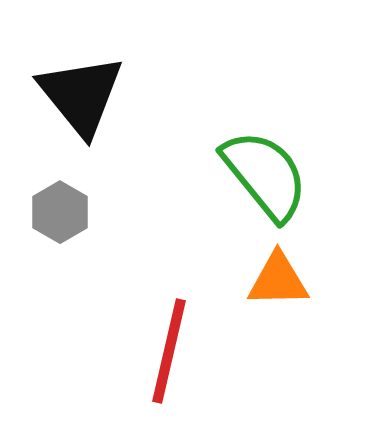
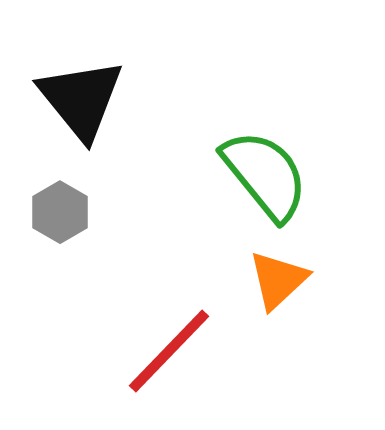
black triangle: moved 4 px down
orange triangle: rotated 42 degrees counterclockwise
red line: rotated 31 degrees clockwise
